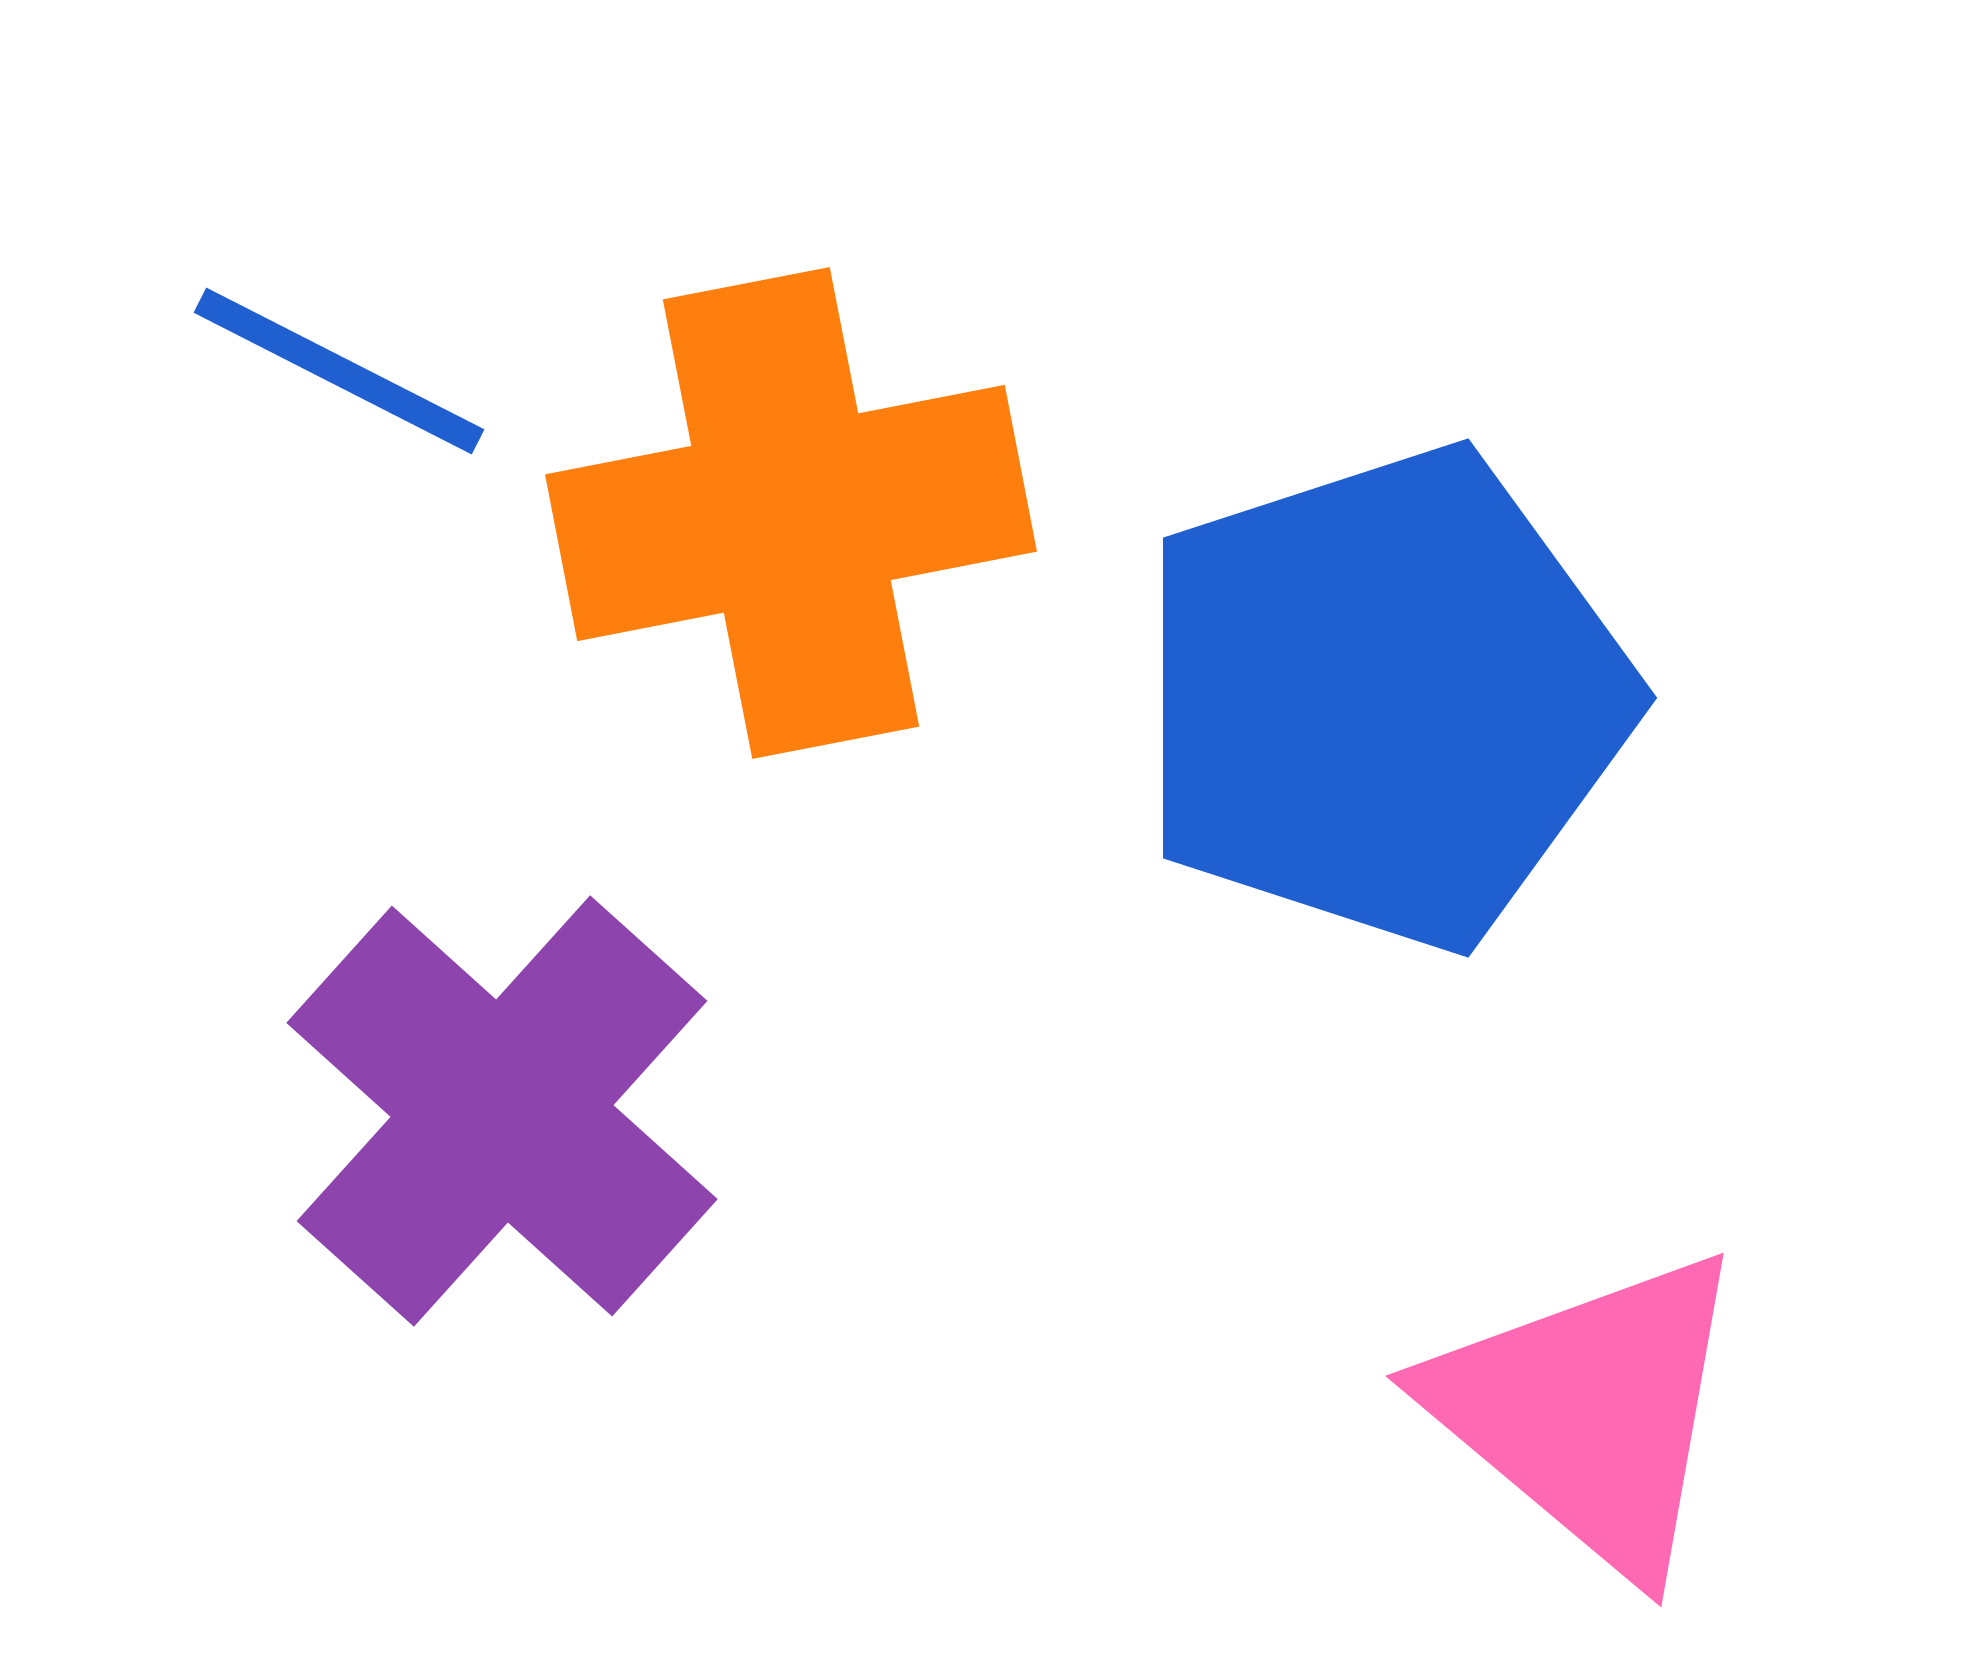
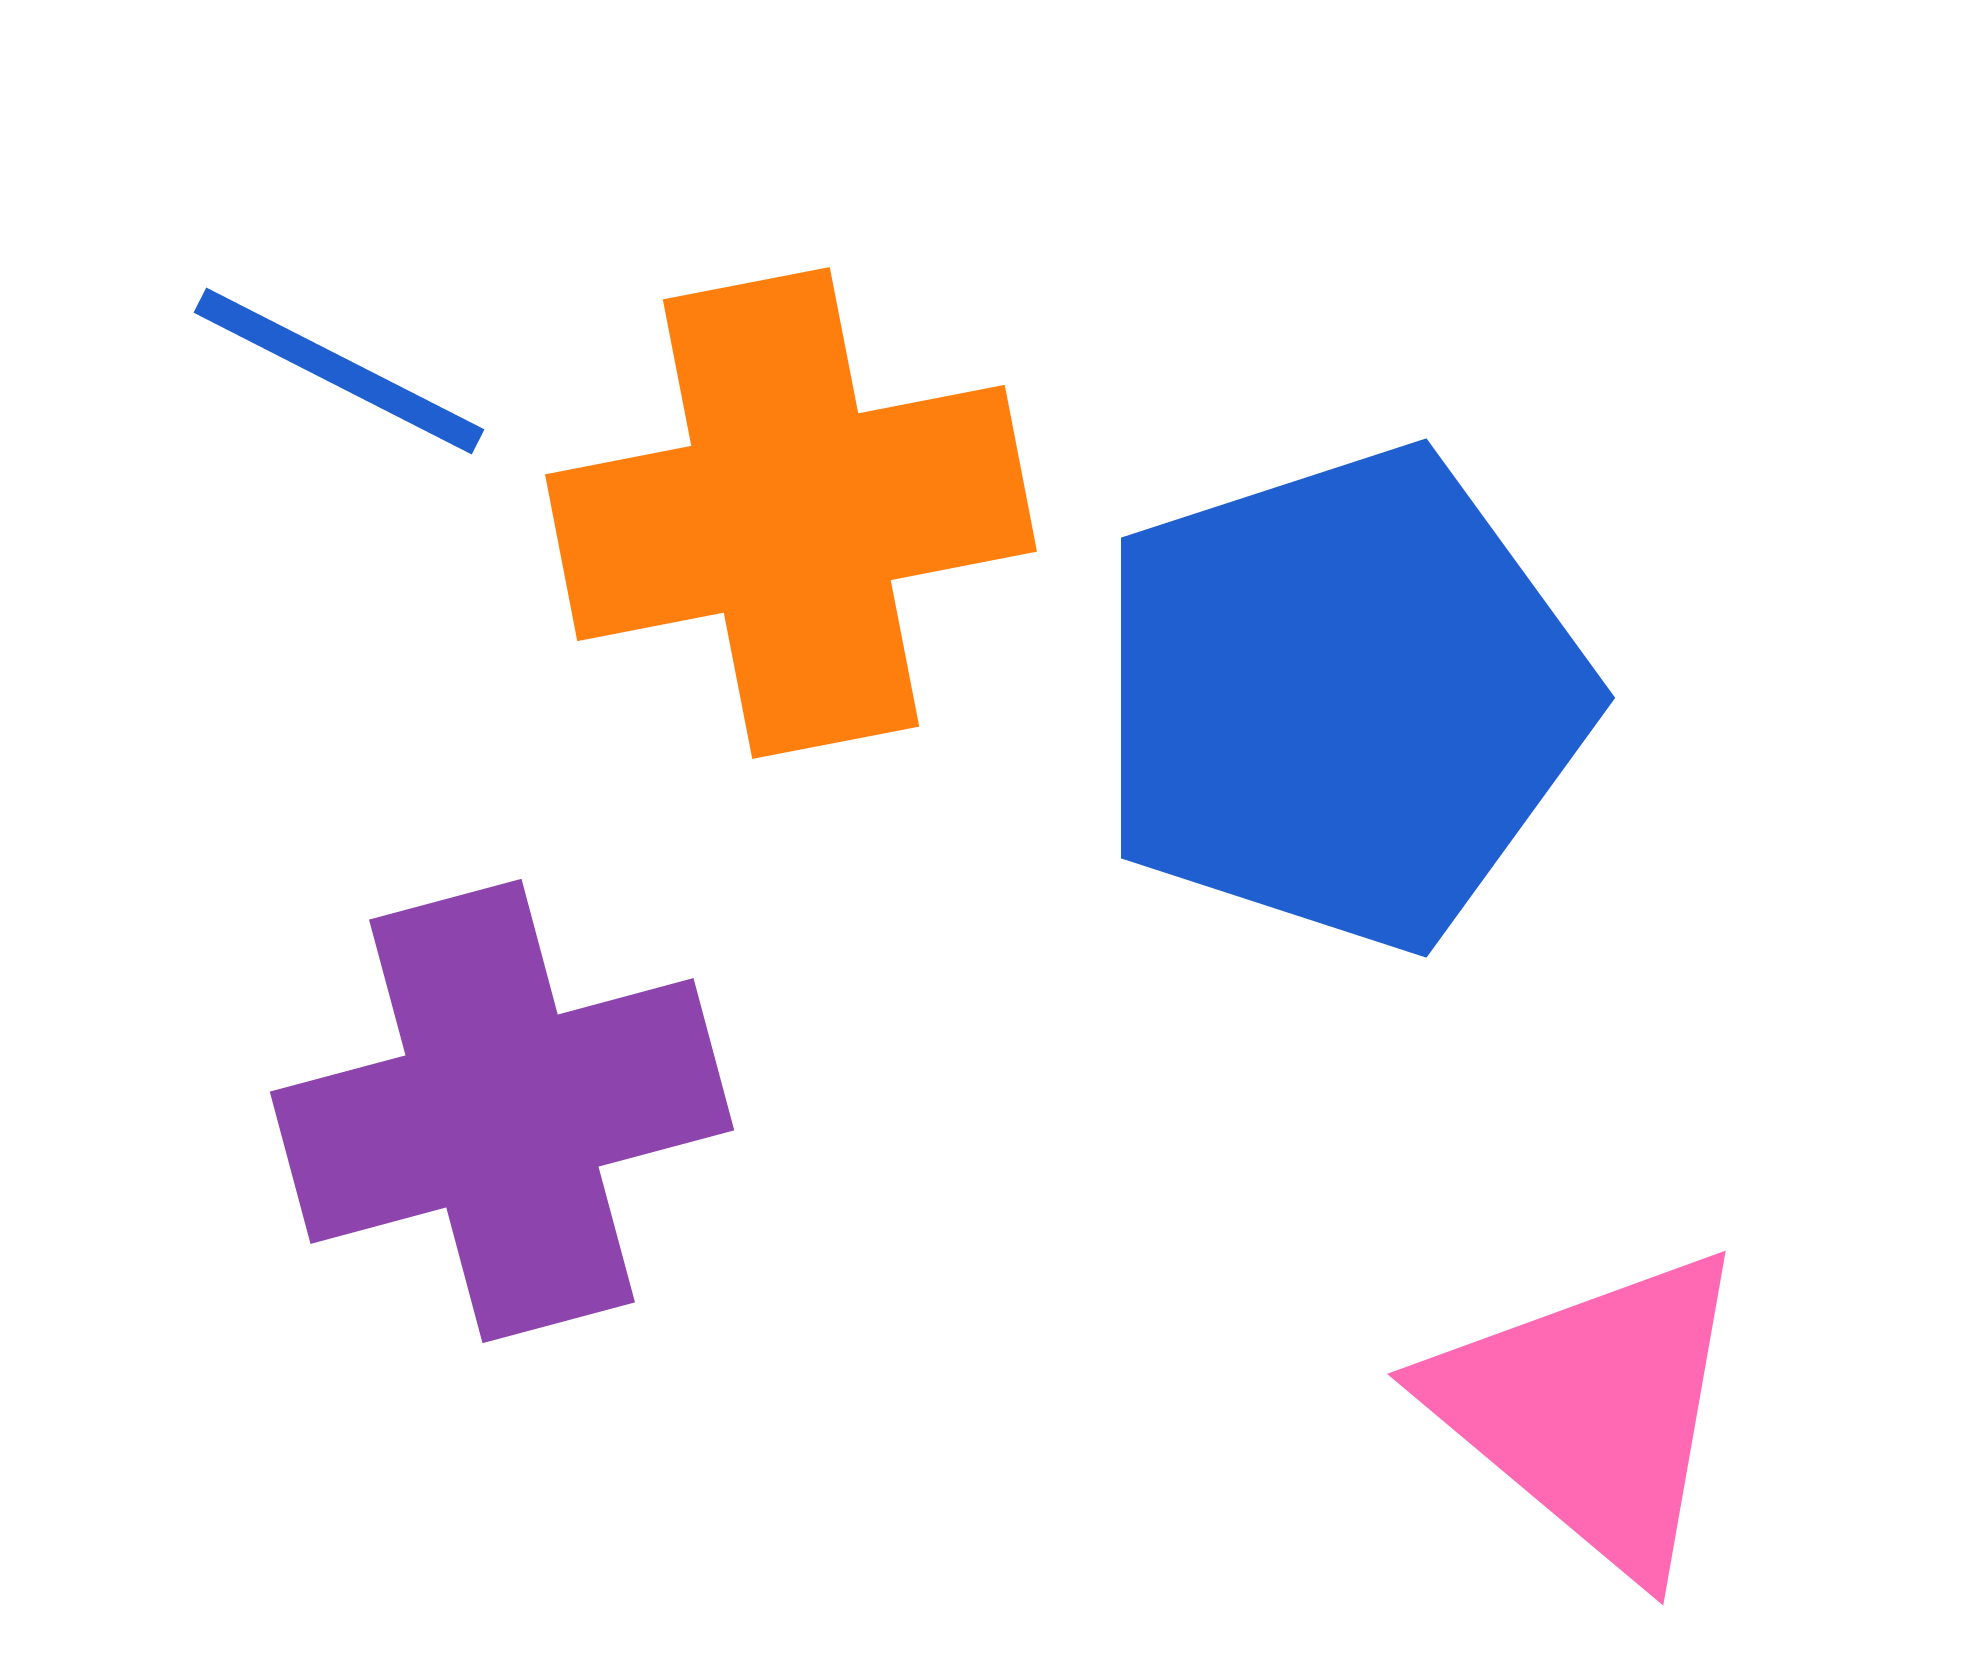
blue pentagon: moved 42 px left
purple cross: rotated 33 degrees clockwise
pink triangle: moved 2 px right, 2 px up
